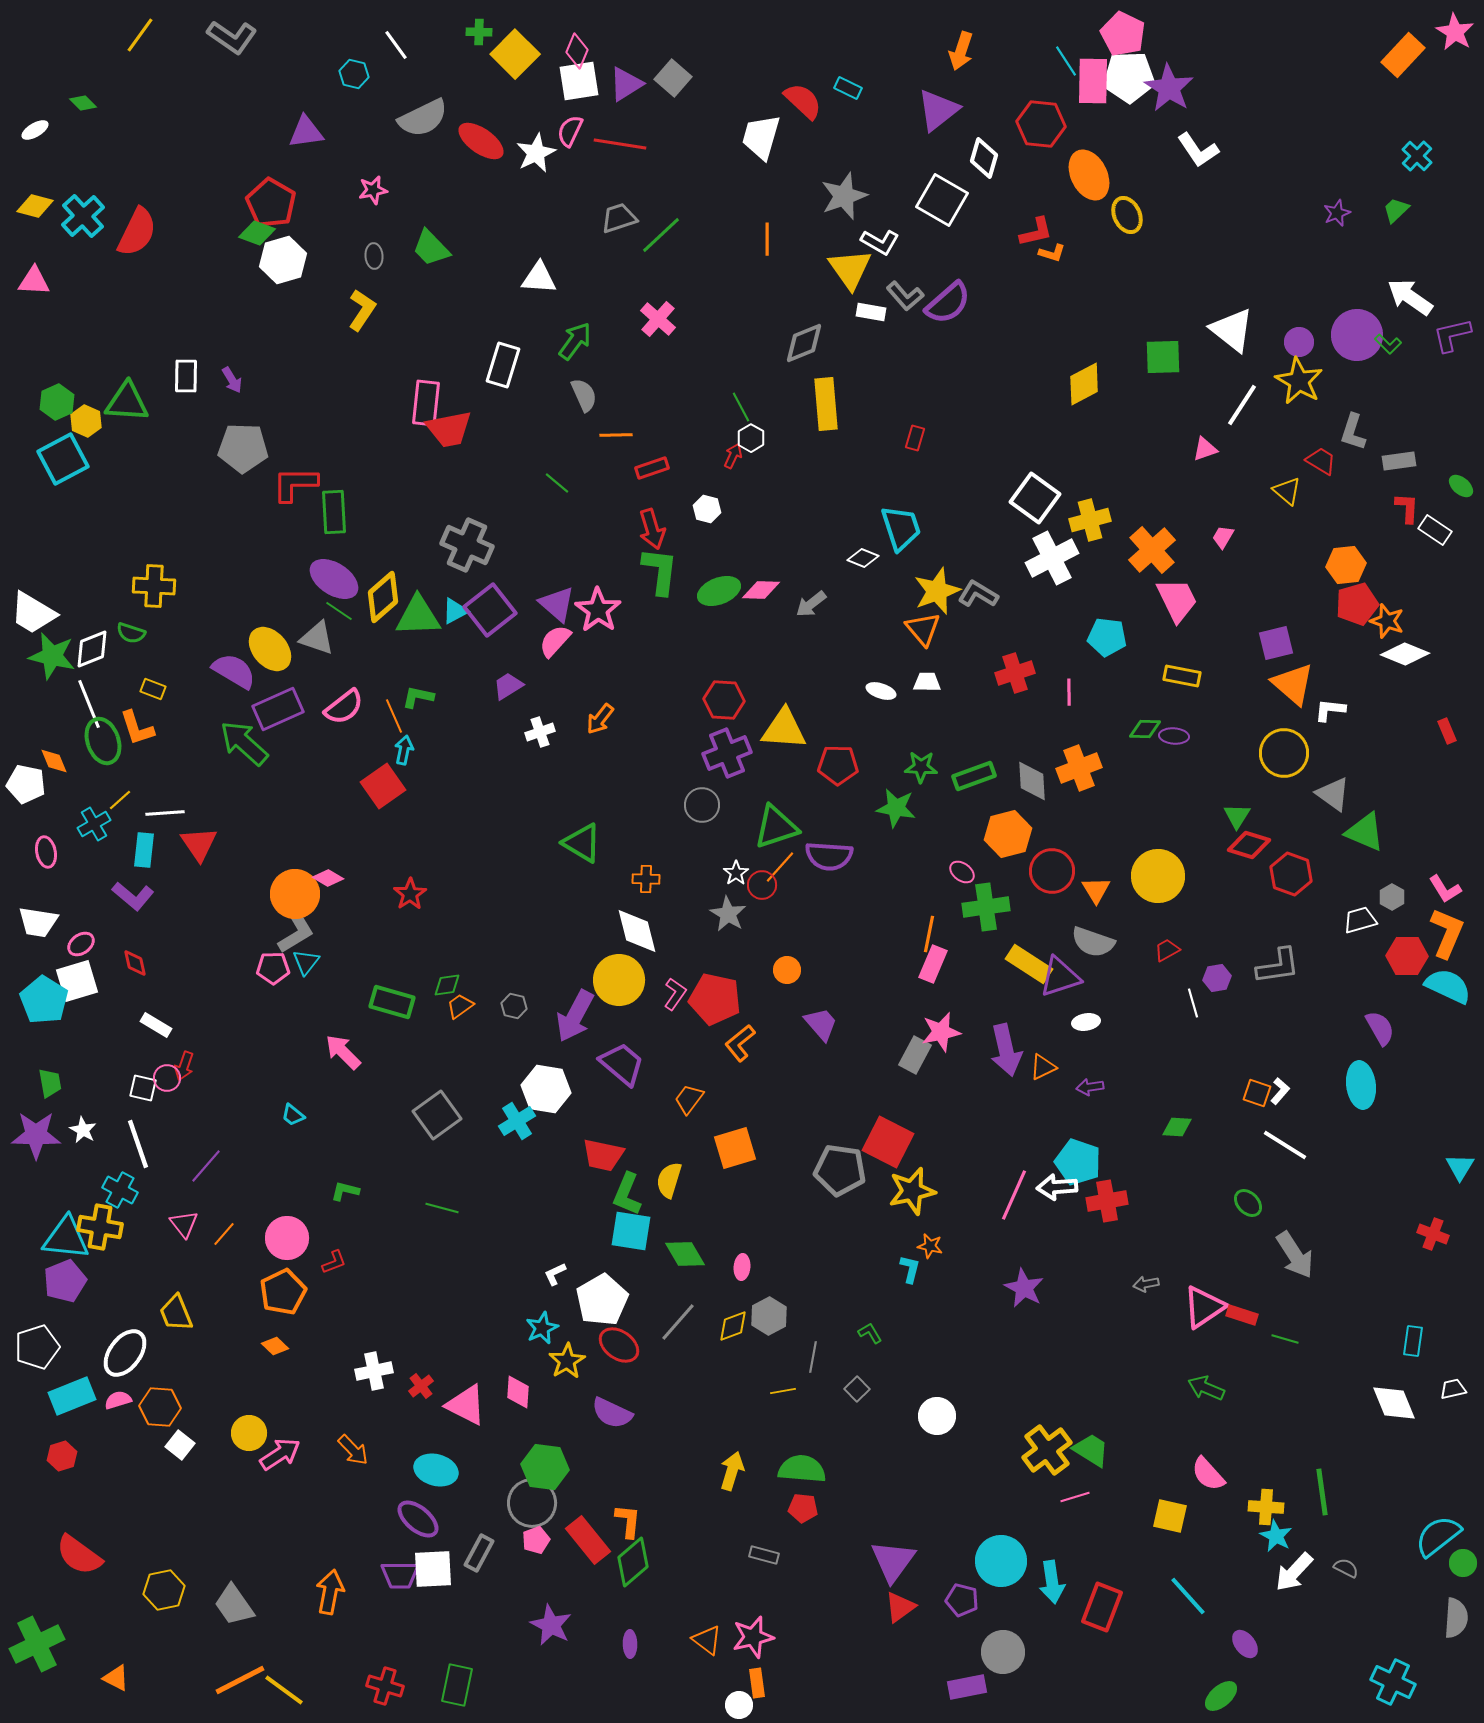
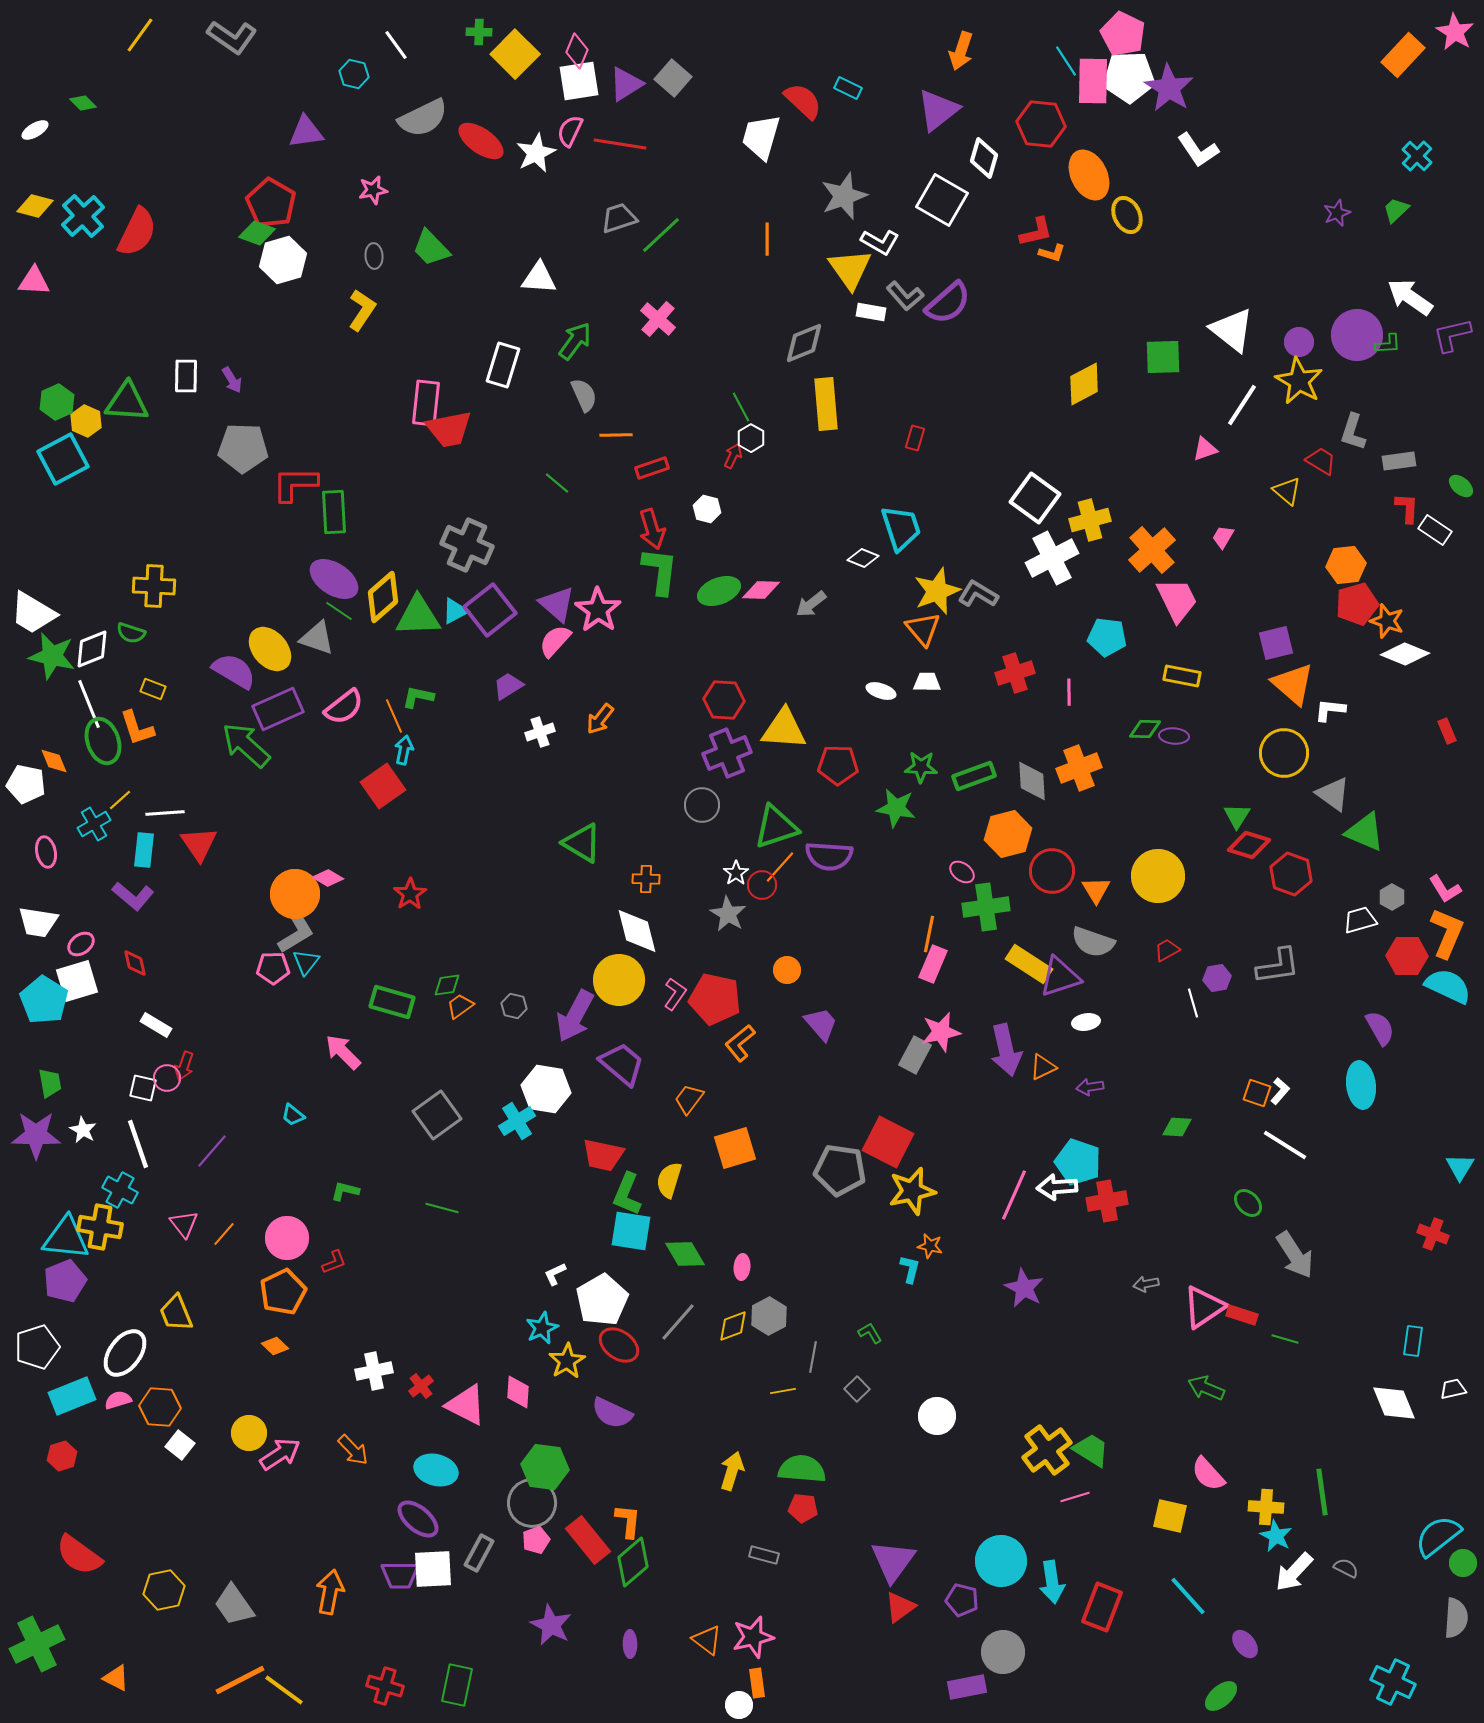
green L-shape at (1388, 344): rotated 48 degrees counterclockwise
green arrow at (244, 743): moved 2 px right, 2 px down
purple line at (206, 1166): moved 6 px right, 15 px up
